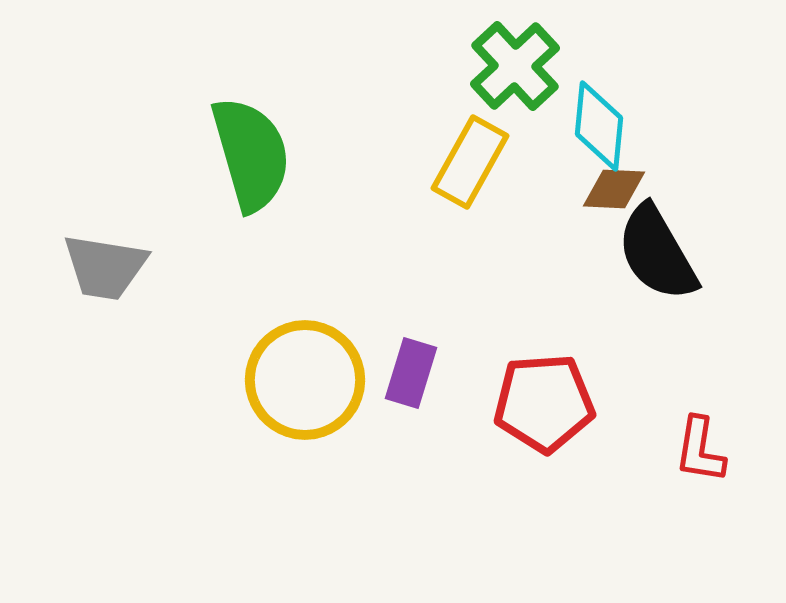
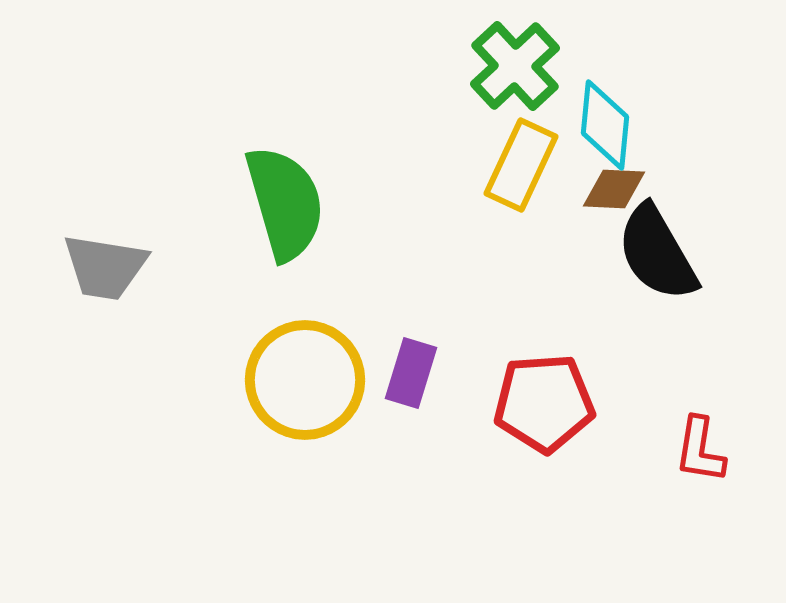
cyan diamond: moved 6 px right, 1 px up
green semicircle: moved 34 px right, 49 px down
yellow rectangle: moved 51 px right, 3 px down; rotated 4 degrees counterclockwise
